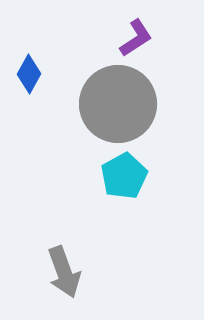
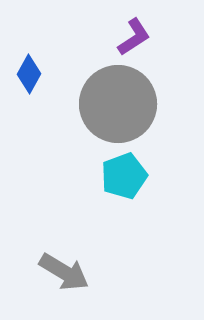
purple L-shape: moved 2 px left, 1 px up
cyan pentagon: rotated 9 degrees clockwise
gray arrow: rotated 39 degrees counterclockwise
